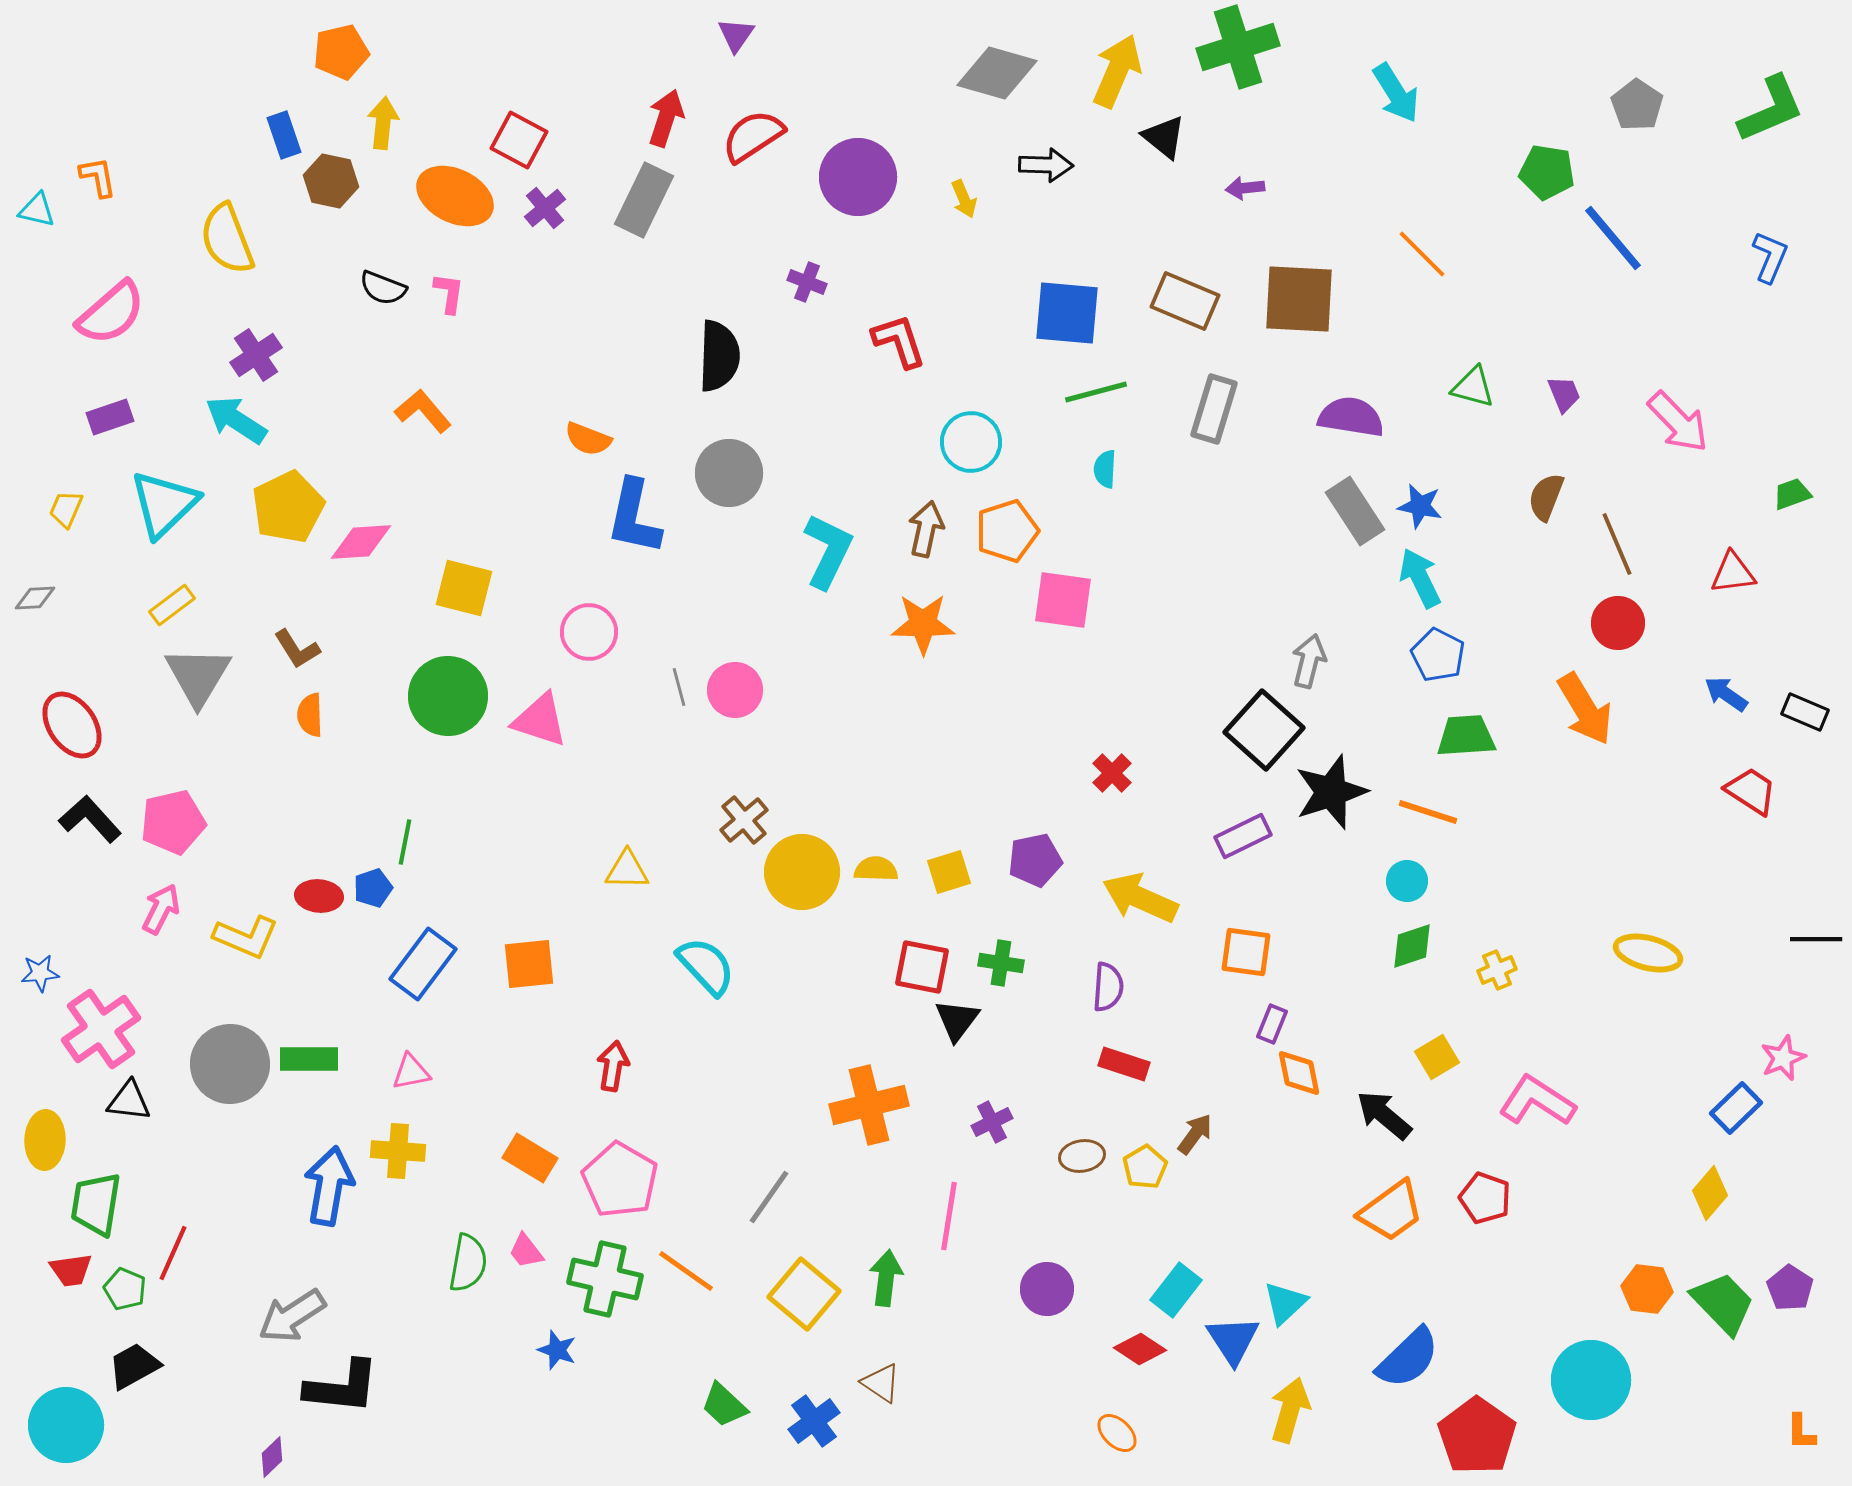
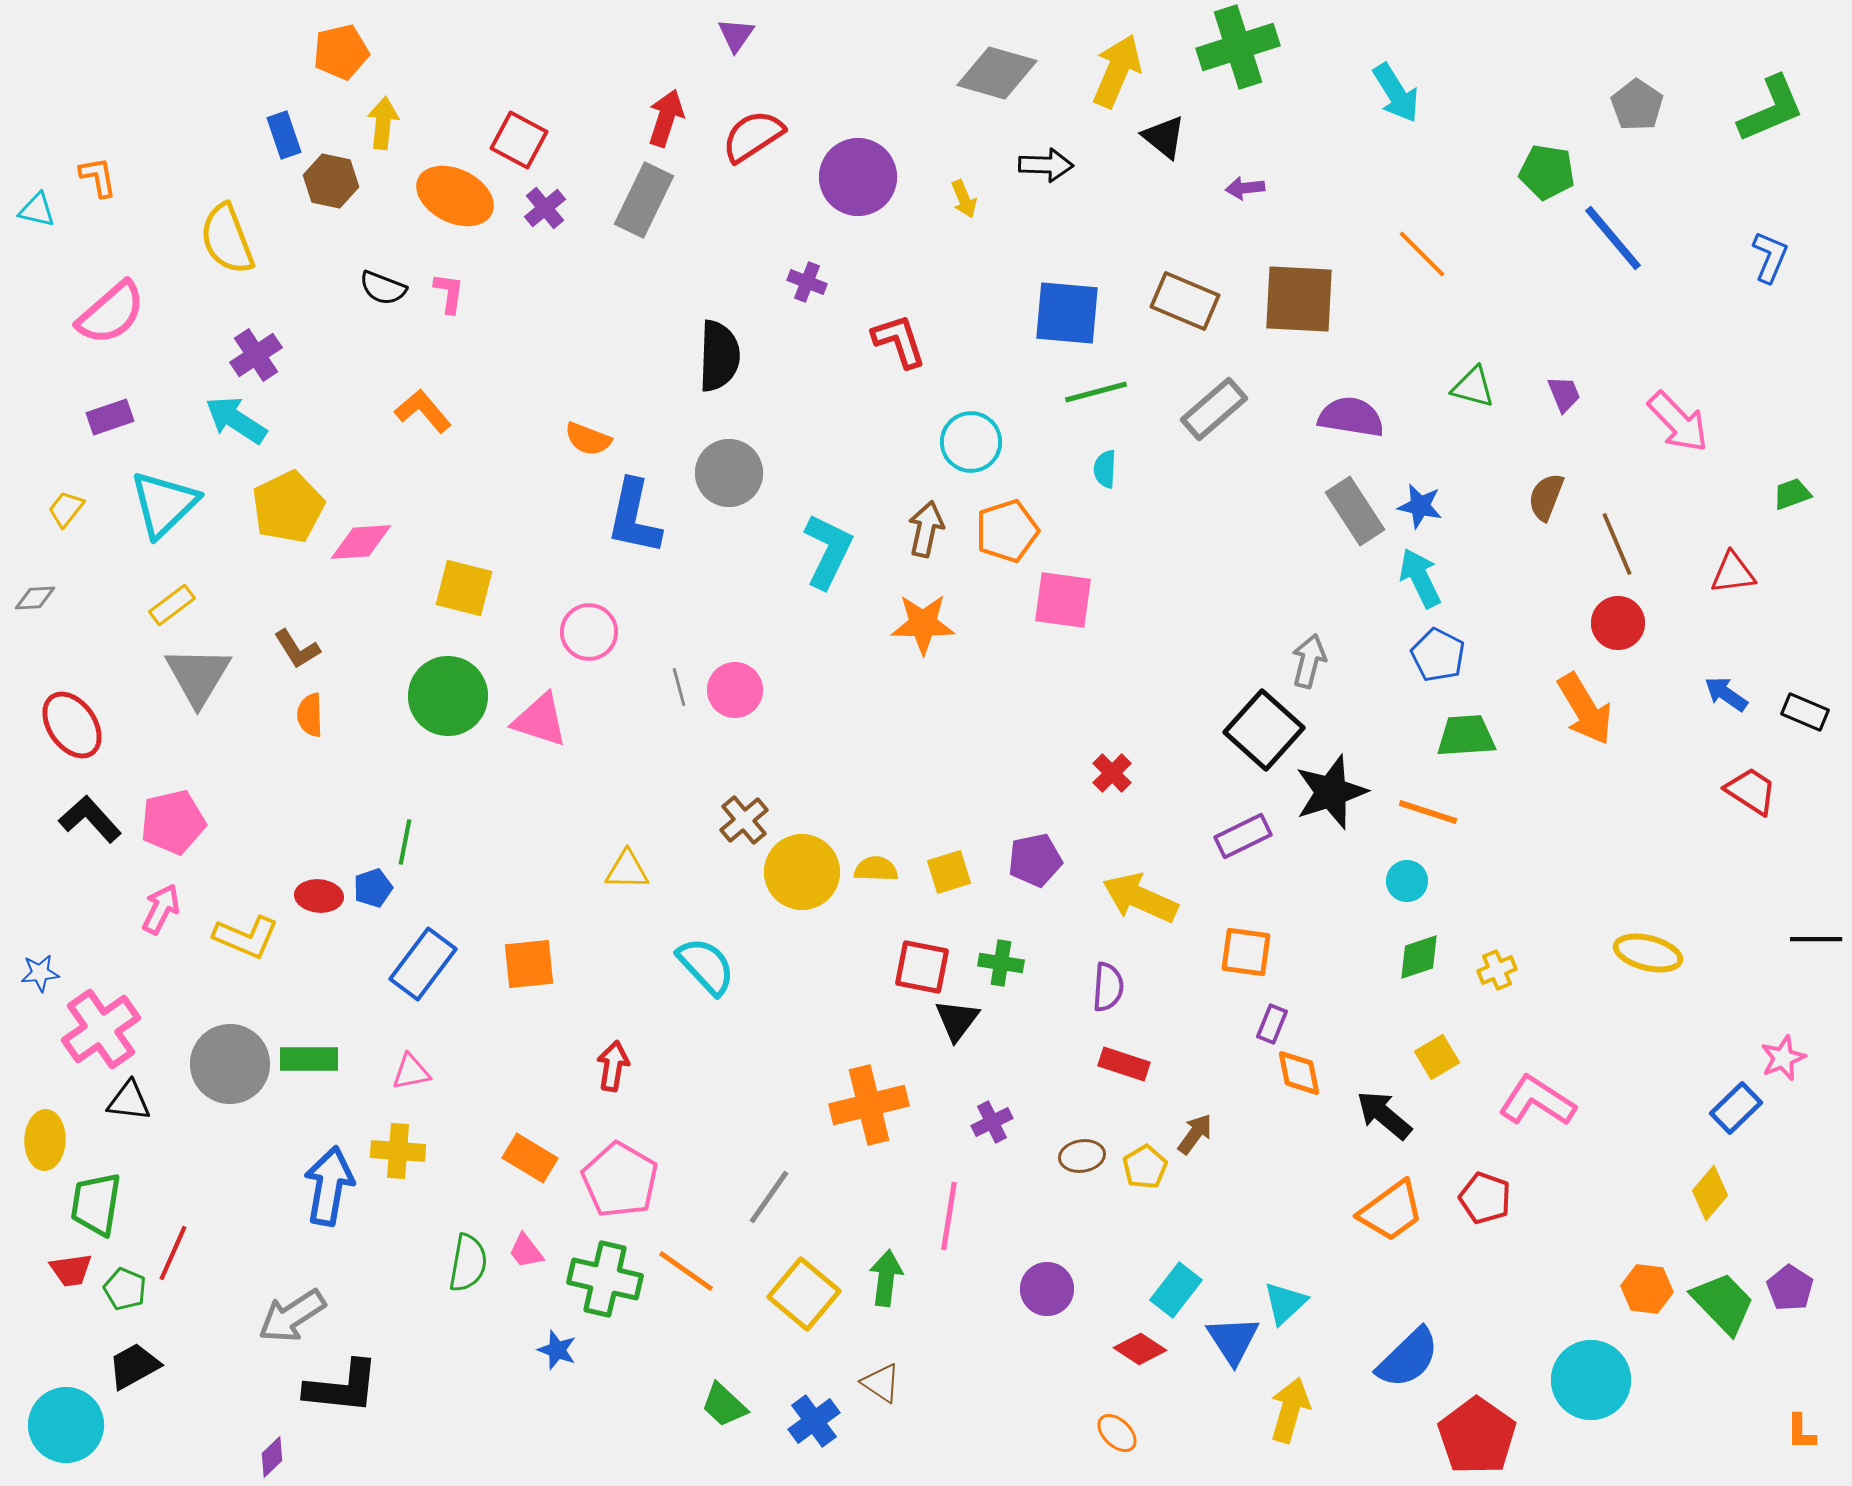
gray rectangle at (1214, 409): rotated 32 degrees clockwise
yellow trapezoid at (66, 509): rotated 15 degrees clockwise
green diamond at (1412, 946): moved 7 px right, 11 px down
